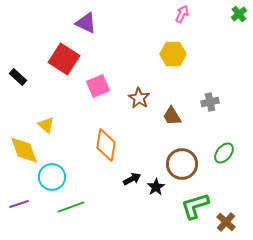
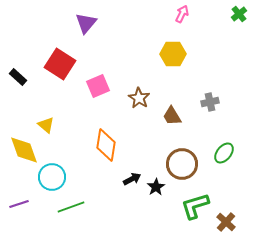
purple triangle: rotated 45 degrees clockwise
red square: moved 4 px left, 5 px down
